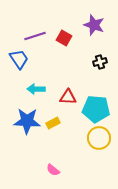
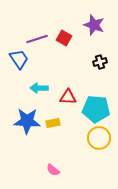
purple line: moved 2 px right, 3 px down
cyan arrow: moved 3 px right, 1 px up
yellow rectangle: rotated 16 degrees clockwise
